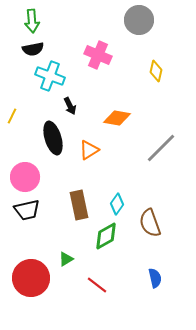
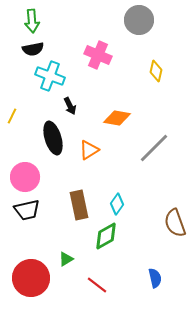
gray line: moved 7 px left
brown semicircle: moved 25 px right
